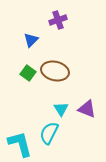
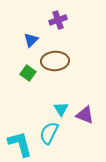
brown ellipse: moved 10 px up; rotated 16 degrees counterclockwise
purple triangle: moved 2 px left, 6 px down
